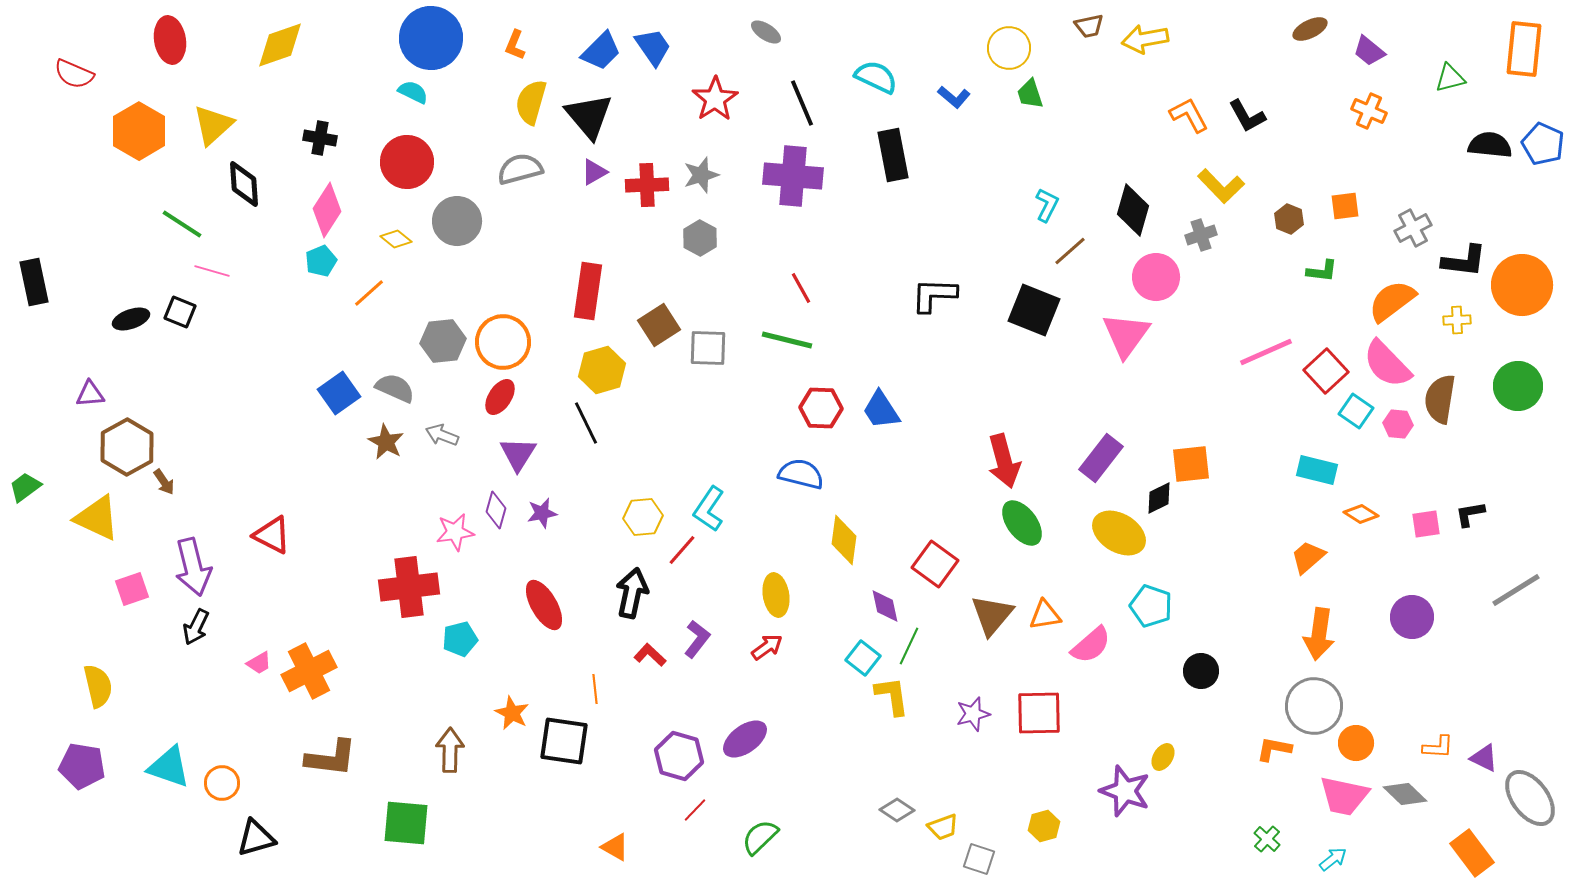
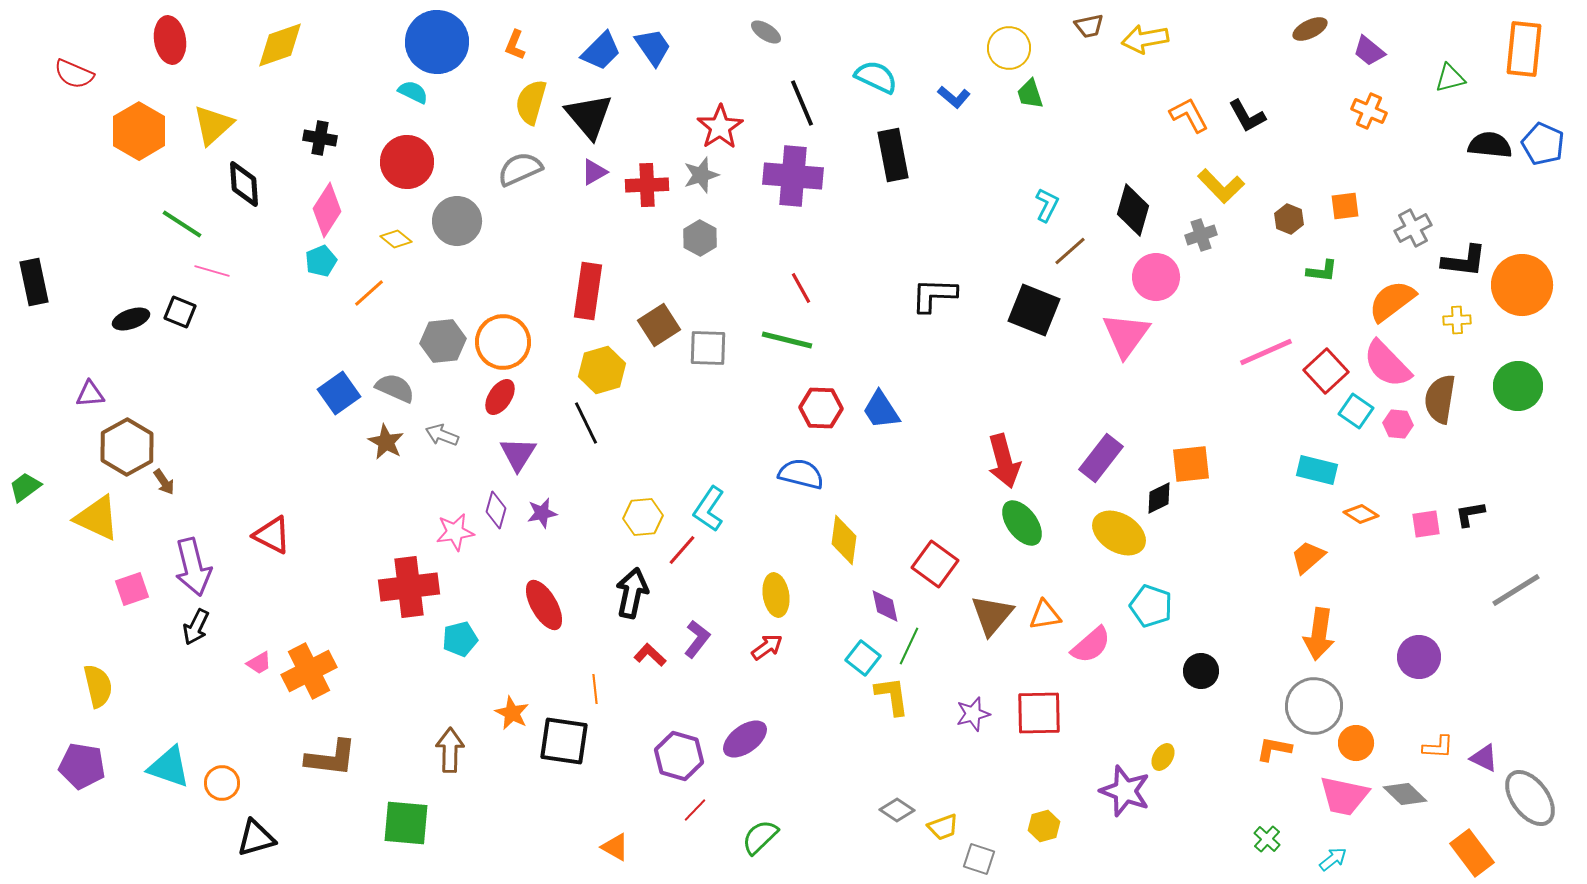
blue circle at (431, 38): moved 6 px right, 4 px down
red star at (715, 99): moved 5 px right, 28 px down
gray semicircle at (520, 169): rotated 9 degrees counterclockwise
purple circle at (1412, 617): moved 7 px right, 40 px down
